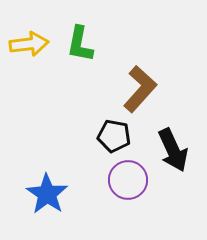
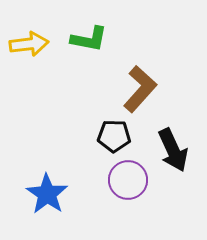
green L-shape: moved 9 px right, 5 px up; rotated 90 degrees counterclockwise
black pentagon: rotated 8 degrees counterclockwise
